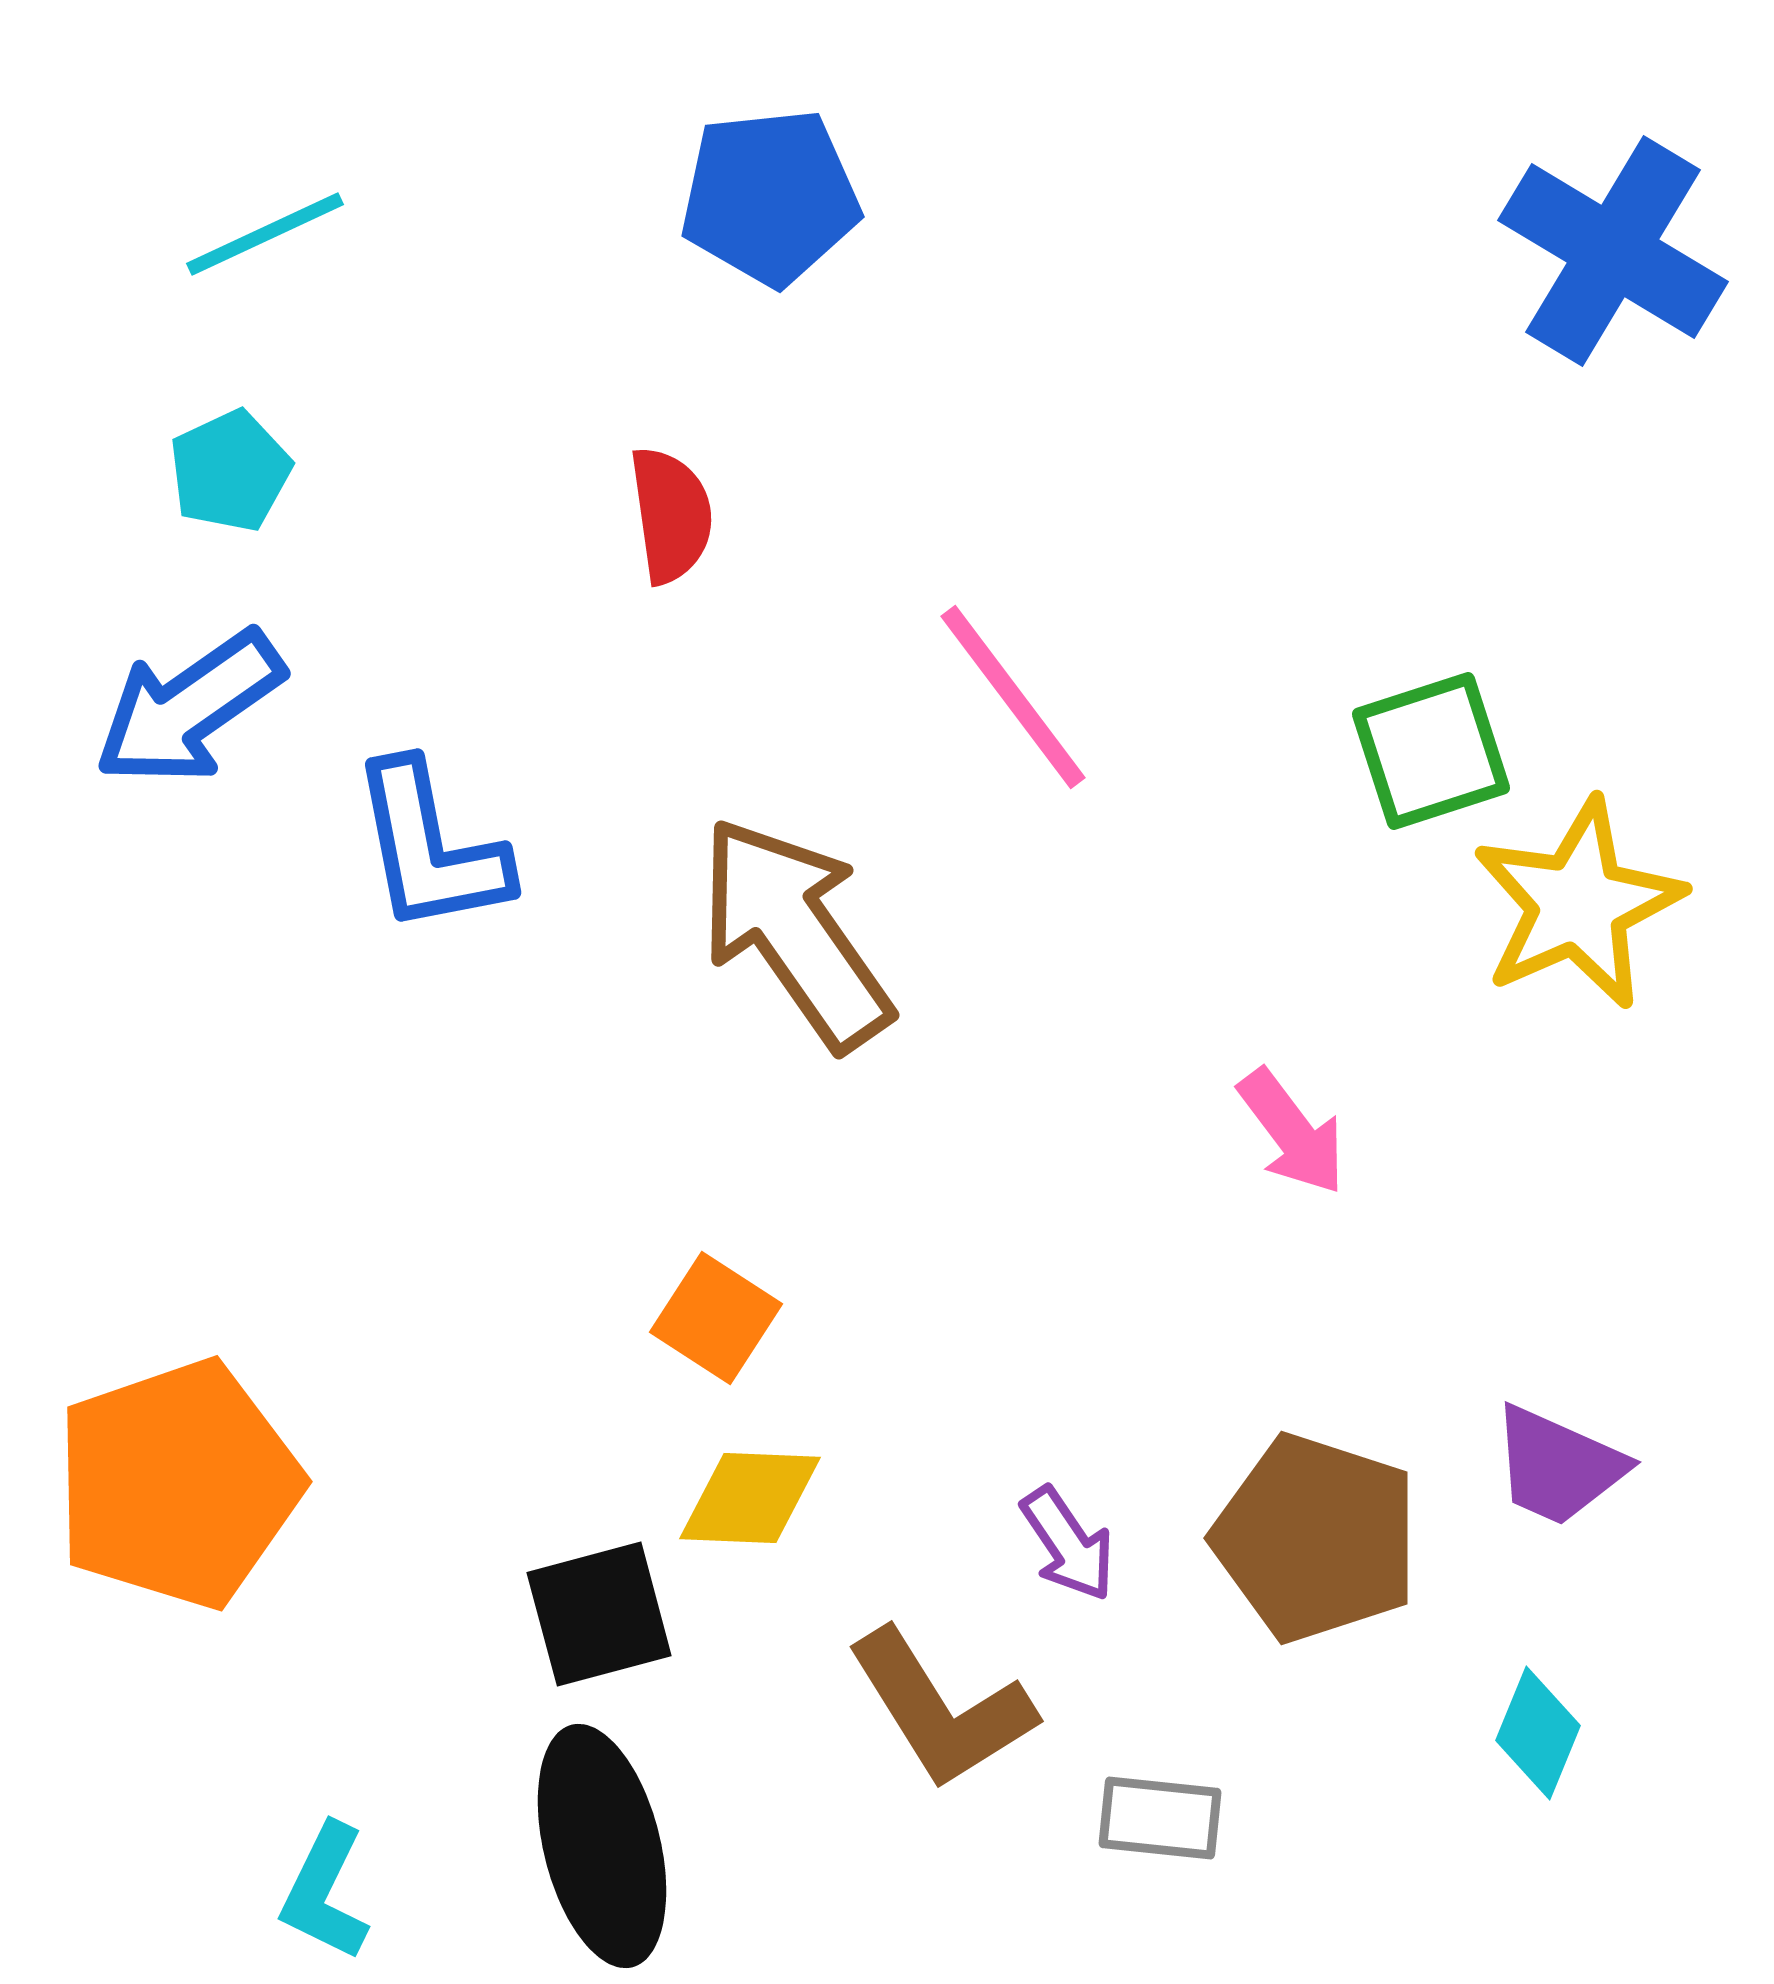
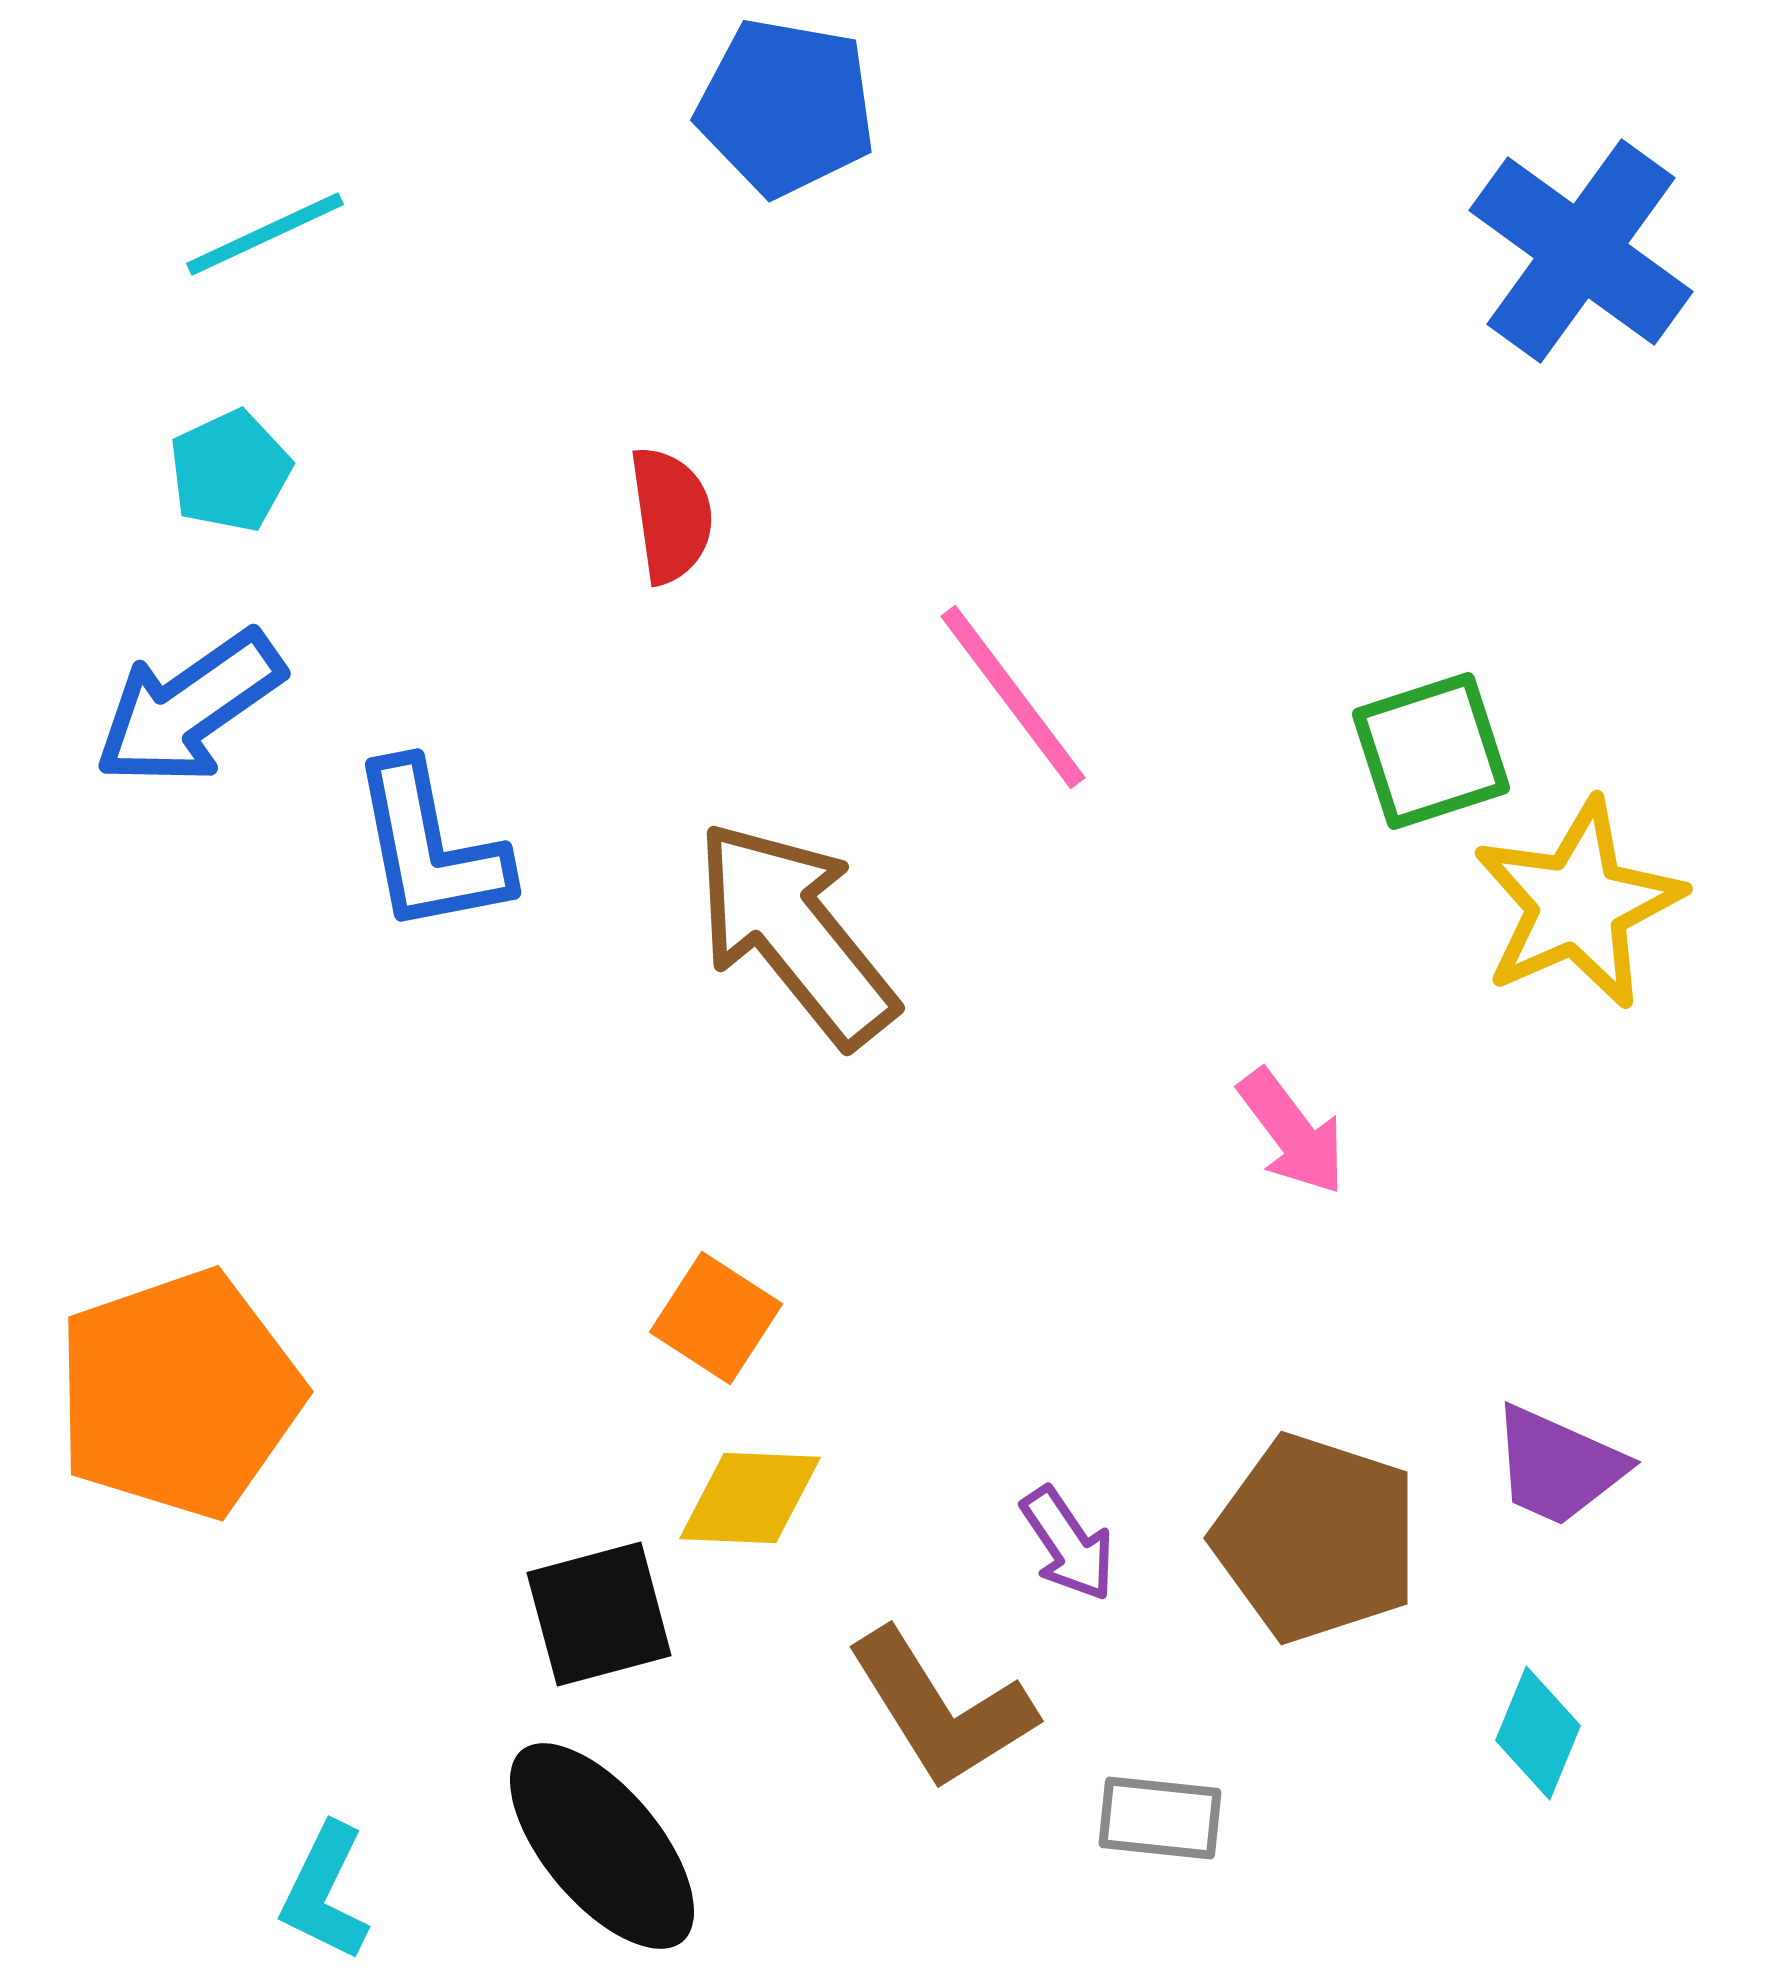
blue pentagon: moved 16 px right, 90 px up; rotated 16 degrees clockwise
blue cross: moved 32 px left; rotated 5 degrees clockwise
brown arrow: rotated 4 degrees counterclockwise
orange pentagon: moved 1 px right, 90 px up
black ellipse: rotated 26 degrees counterclockwise
